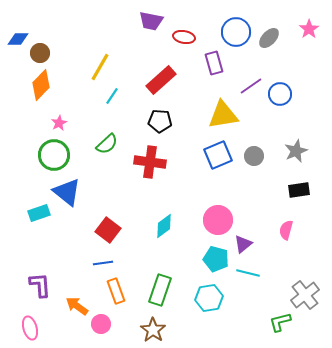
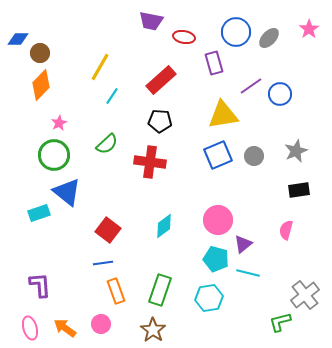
orange arrow at (77, 306): moved 12 px left, 22 px down
